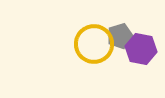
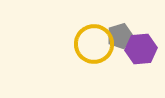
purple hexagon: rotated 16 degrees counterclockwise
